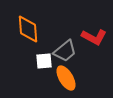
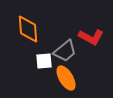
red L-shape: moved 3 px left
